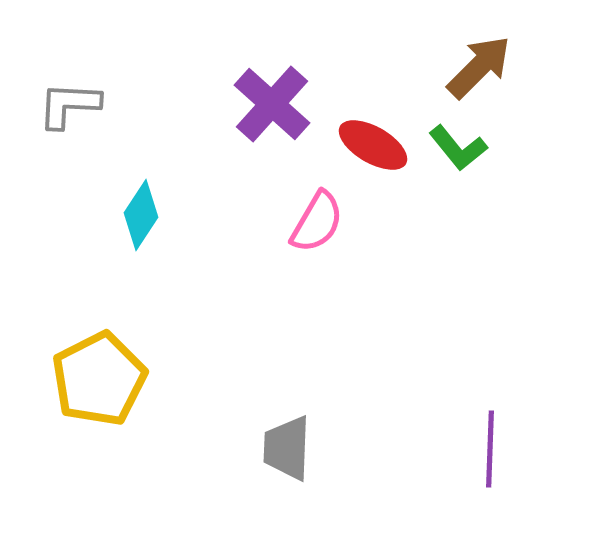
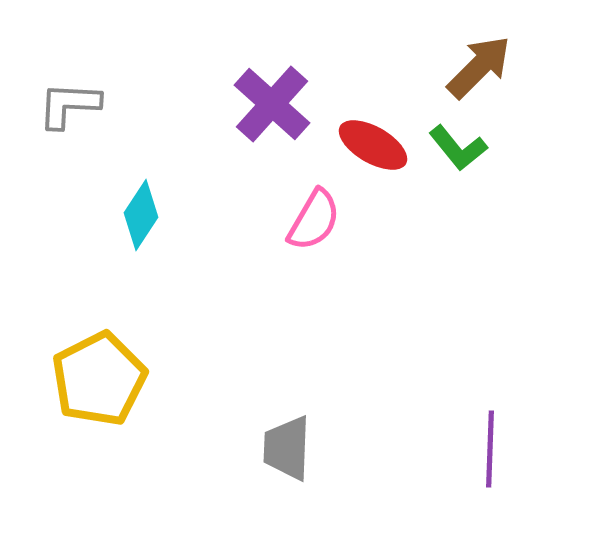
pink semicircle: moved 3 px left, 2 px up
